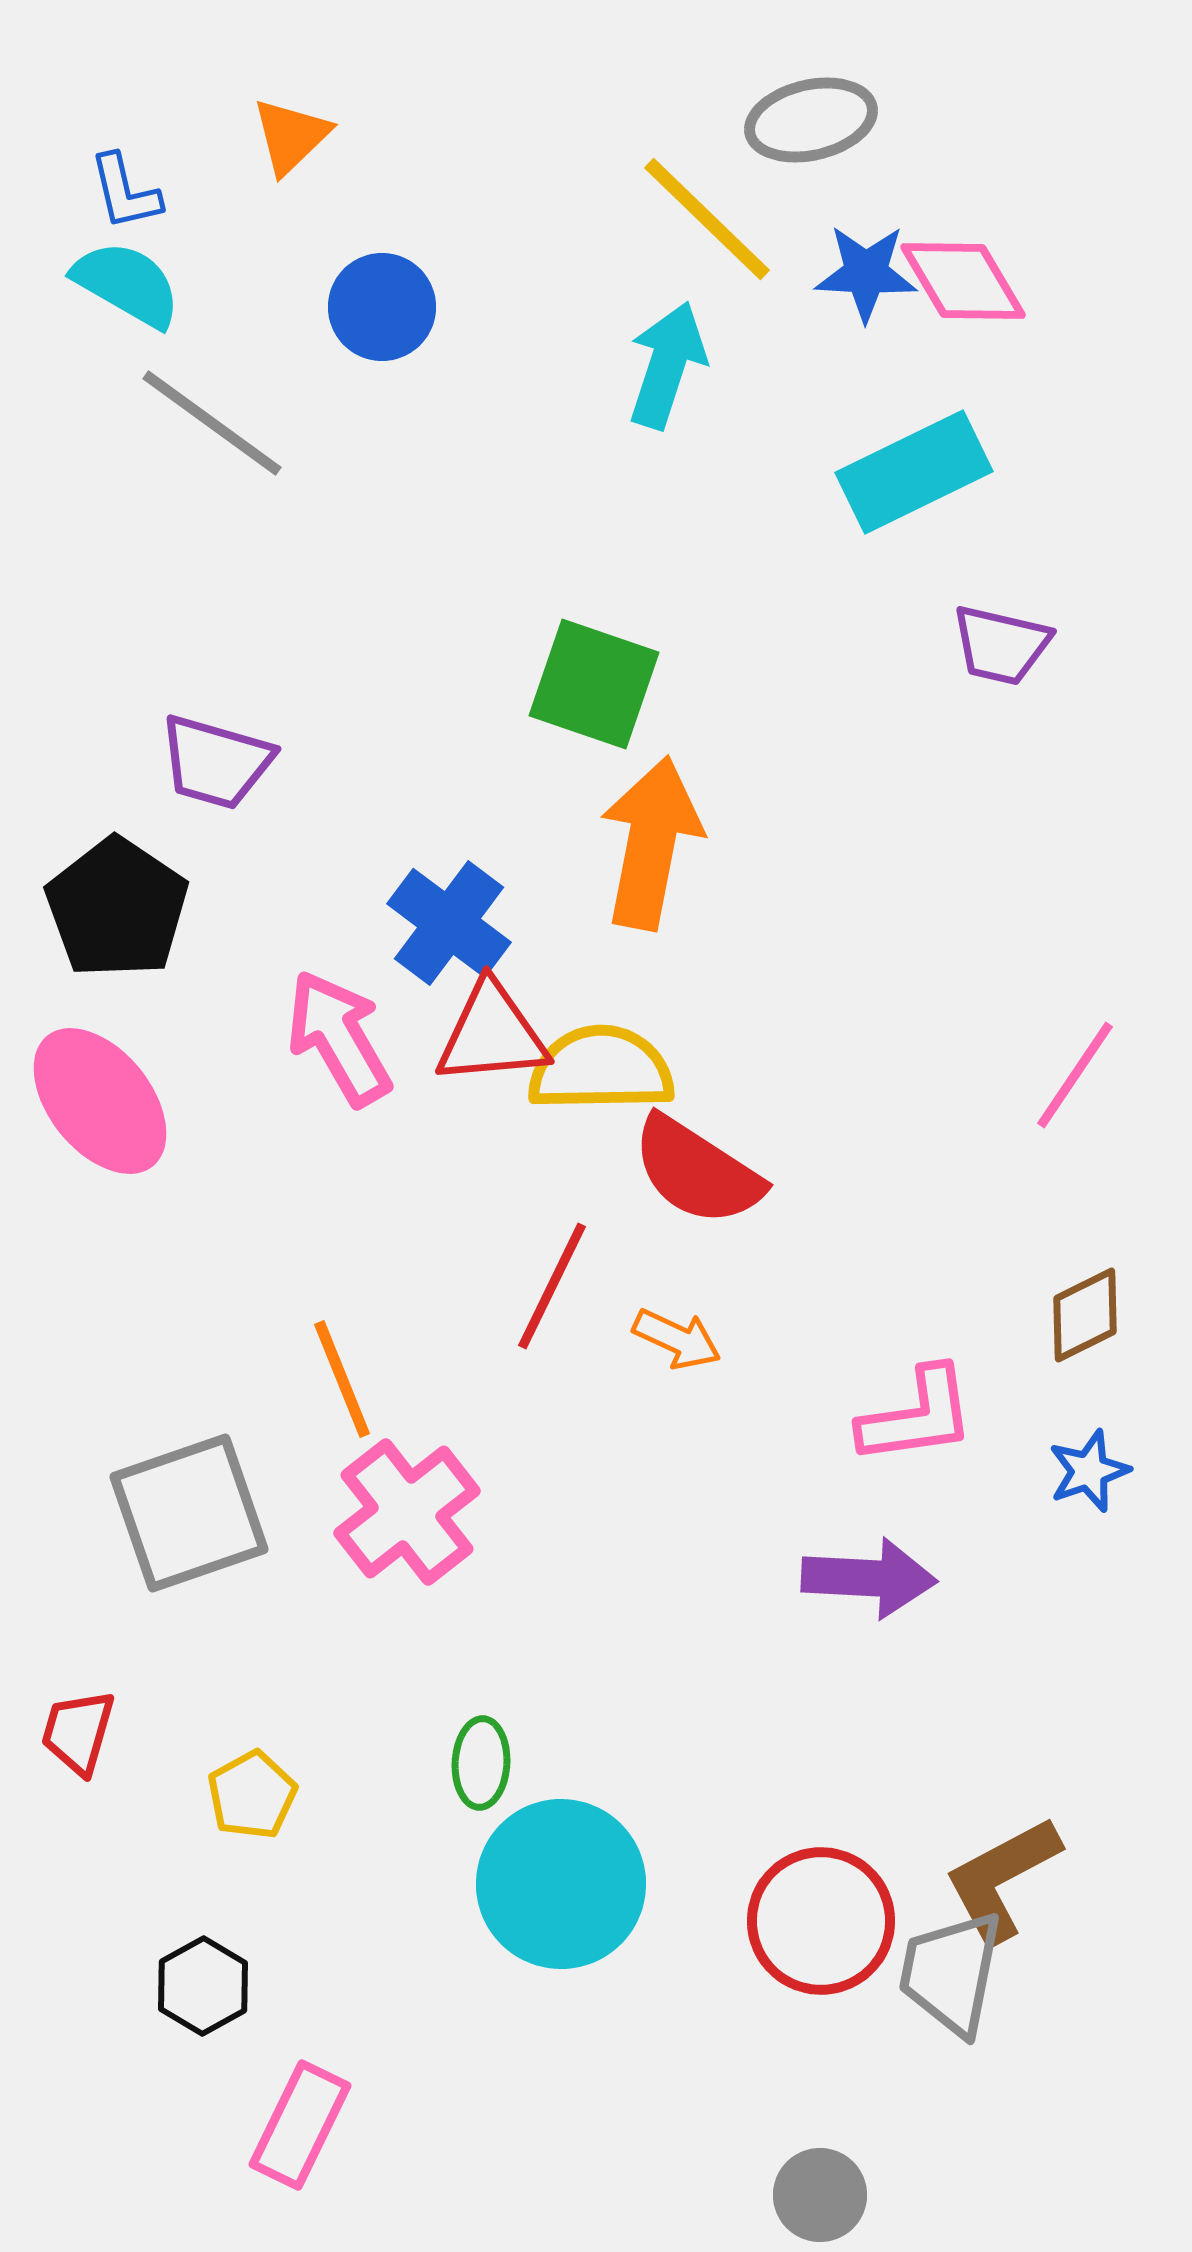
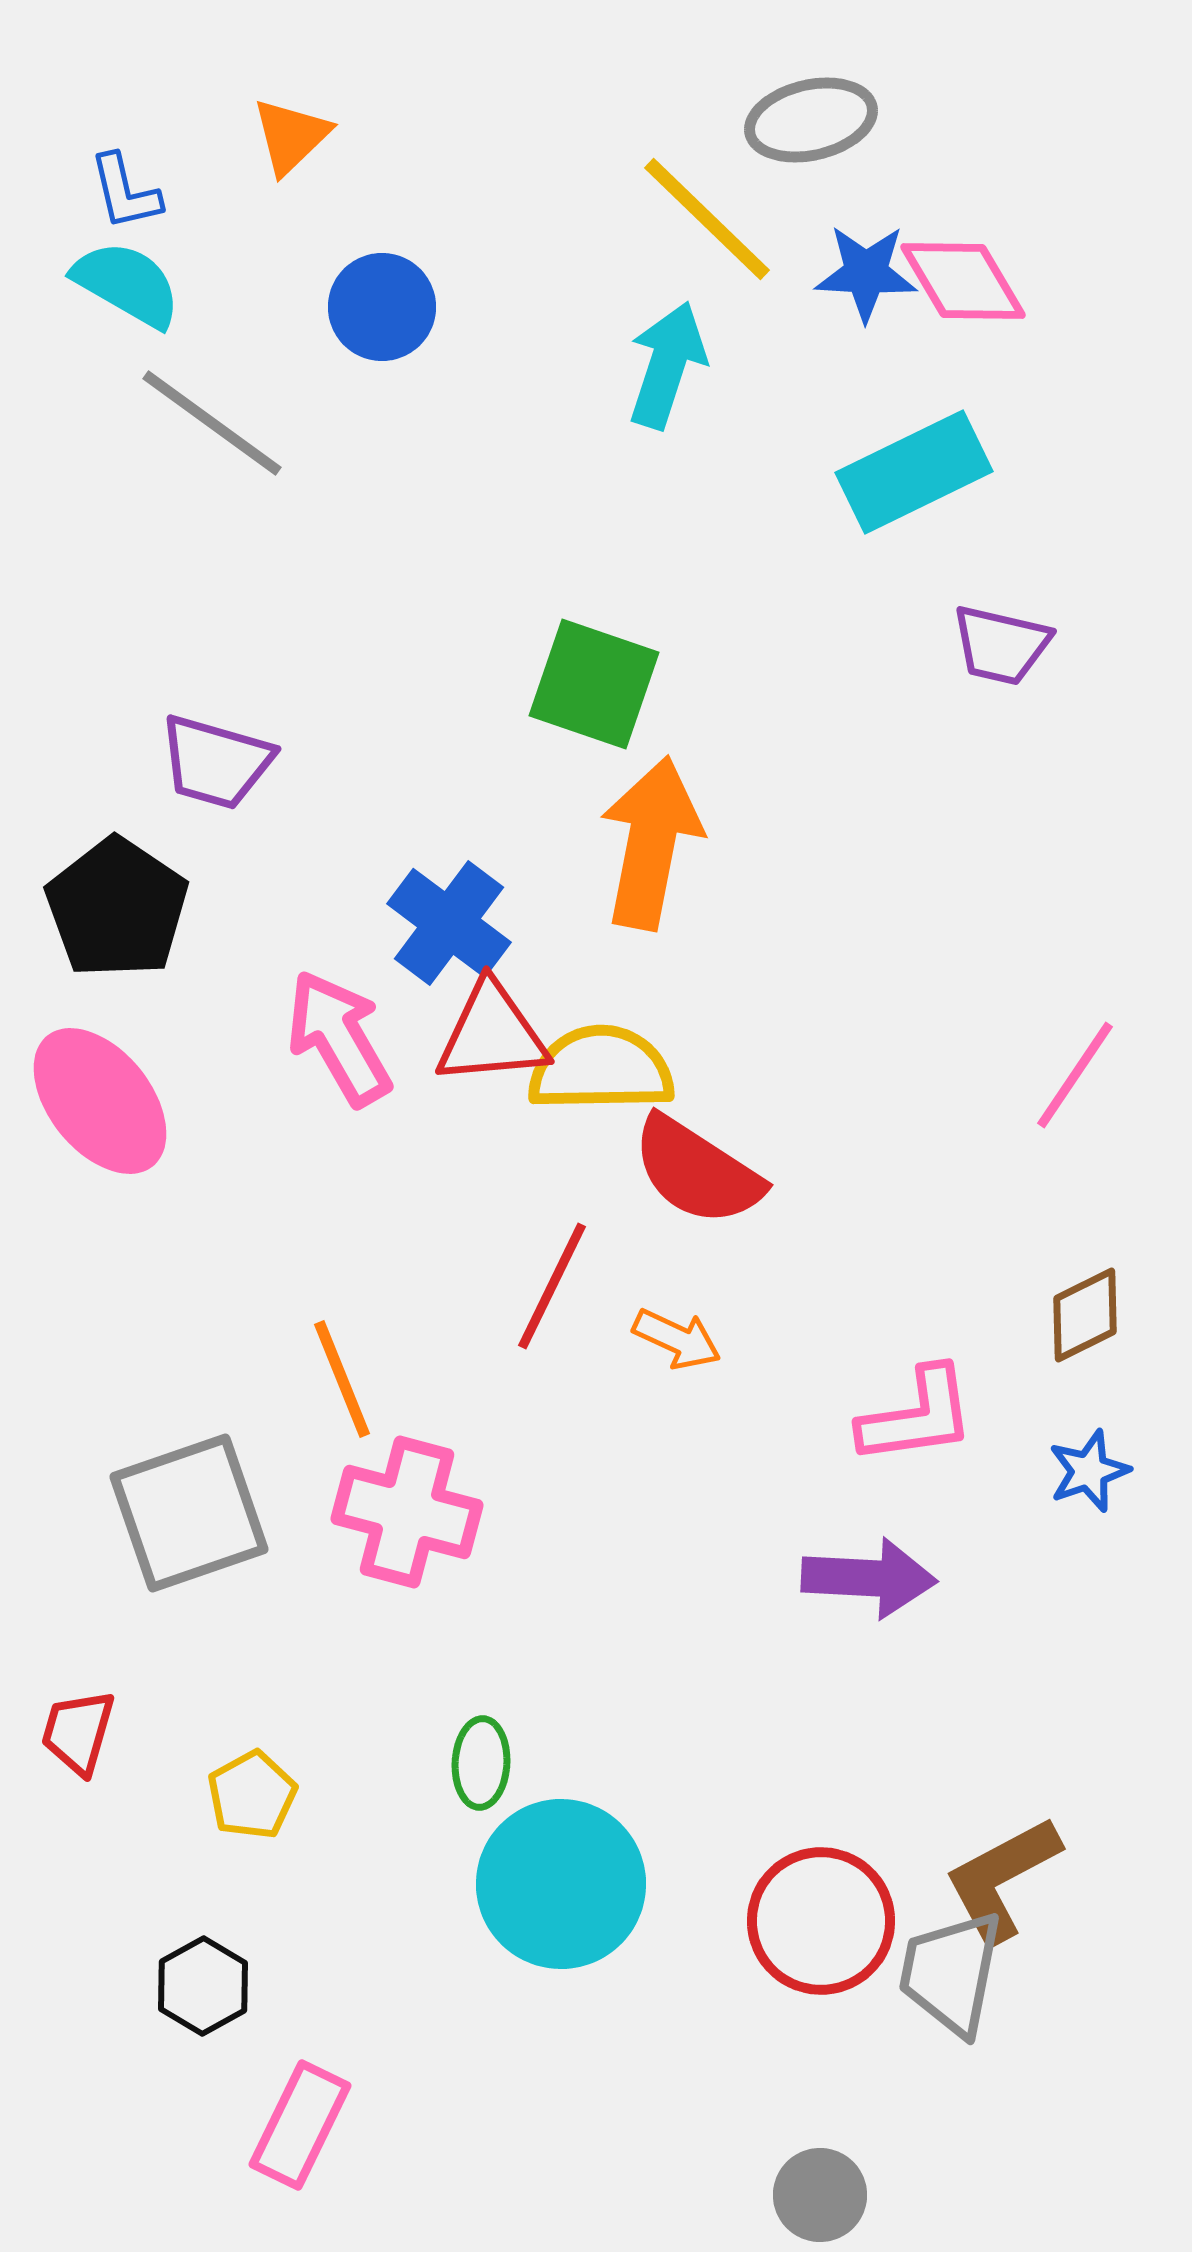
pink cross at (407, 1512): rotated 37 degrees counterclockwise
